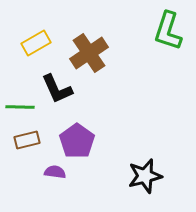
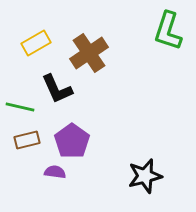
green line: rotated 12 degrees clockwise
purple pentagon: moved 5 px left
